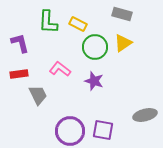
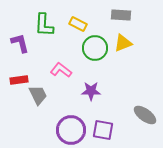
gray rectangle: moved 1 px left, 1 px down; rotated 12 degrees counterclockwise
green L-shape: moved 4 px left, 3 px down
yellow triangle: rotated 12 degrees clockwise
green circle: moved 1 px down
pink L-shape: moved 1 px right, 1 px down
red rectangle: moved 6 px down
purple star: moved 3 px left, 10 px down; rotated 18 degrees counterclockwise
gray ellipse: rotated 50 degrees clockwise
purple circle: moved 1 px right, 1 px up
